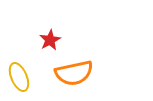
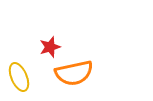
red star: moved 7 px down; rotated 10 degrees clockwise
